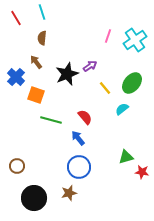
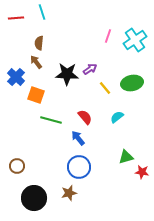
red line: rotated 63 degrees counterclockwise
brown semicircle: moved 3 px left, 5 px down
purple arrow: moved 3 px down
black star: rotated 25 degrees clockwise
green ellipse: rotated 40 degrees clockwise
cyan semicircle: moved 5 px left, 8 px down
